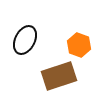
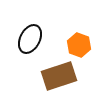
black ellipse: moved 5 px right, 1 px up
